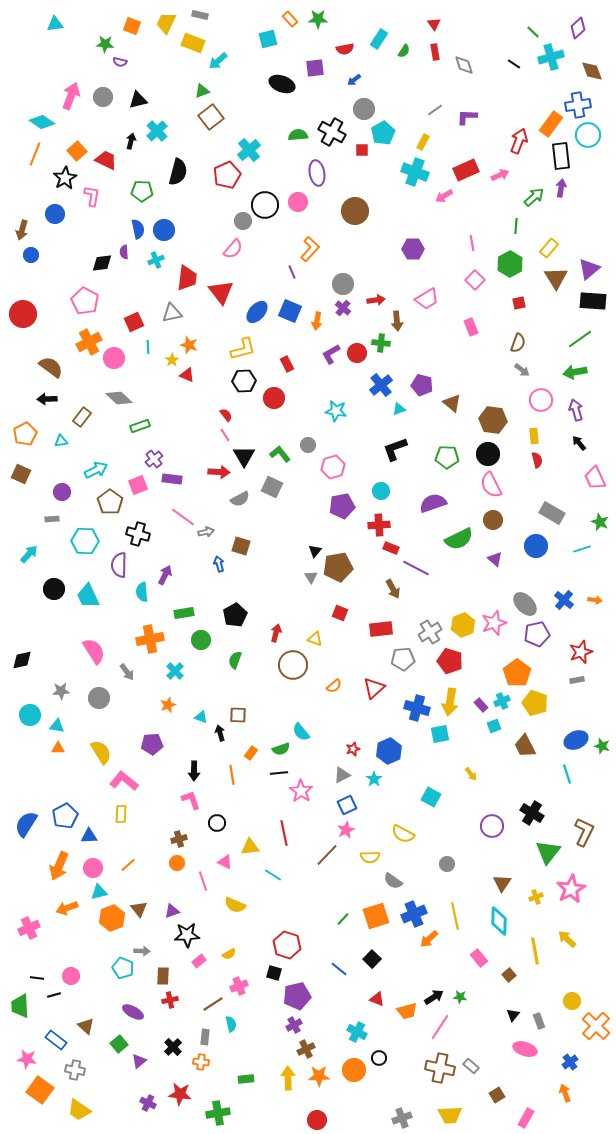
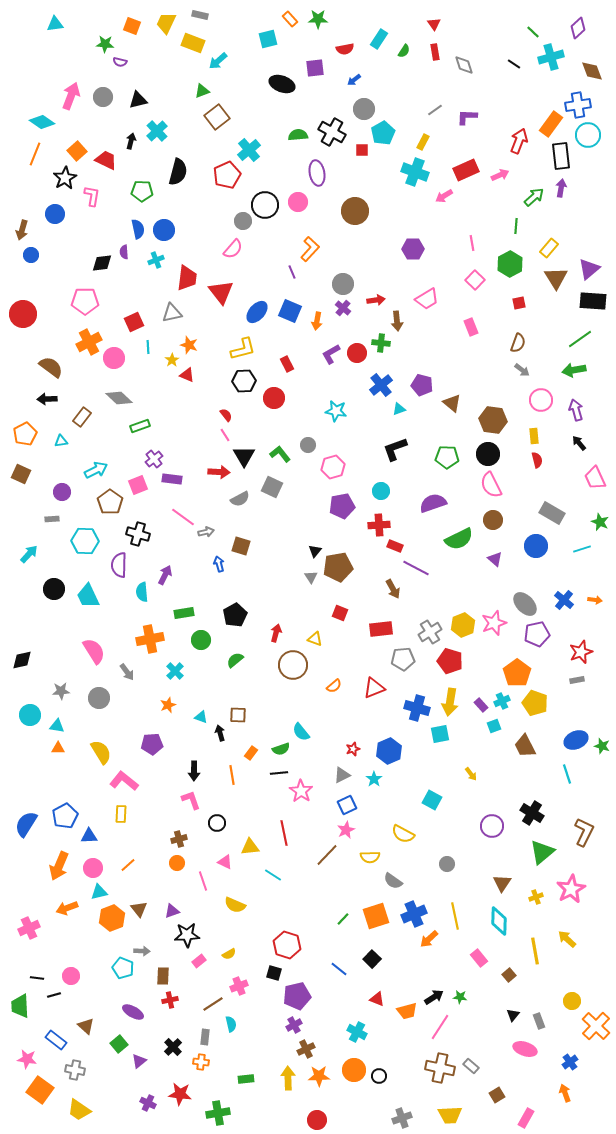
brown square at (211, 117): moved 6 px right
pink pentagon at (85, 301): rotated 28 degrees counterclockwise
green arrow at (575, 372): moved 1 px left, 2 px up
red rectangle at (391, 548): moved 4 px right, 2 px up
green semicircle at (235, 660): rotated 30 degrees clockwise
red triangle at (374, 688): rotated 20 degrees clockwise
cyan square at (431, 797): moved 1 px right, 3 px down
green triangle at (548, 852): moved 6 px left; rotated 12 degrees clockwise
black circle at (379, 1058): moved 18 px down
